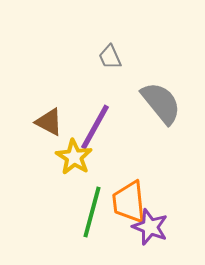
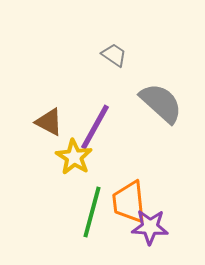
gray trapezoid: moved 4 px right, 2 px up; rotated 148 degrees clockwise
gray semicircle: rotated 9 degrees counterclockwise
purple star: rotated 18 degrees counterclockwise
